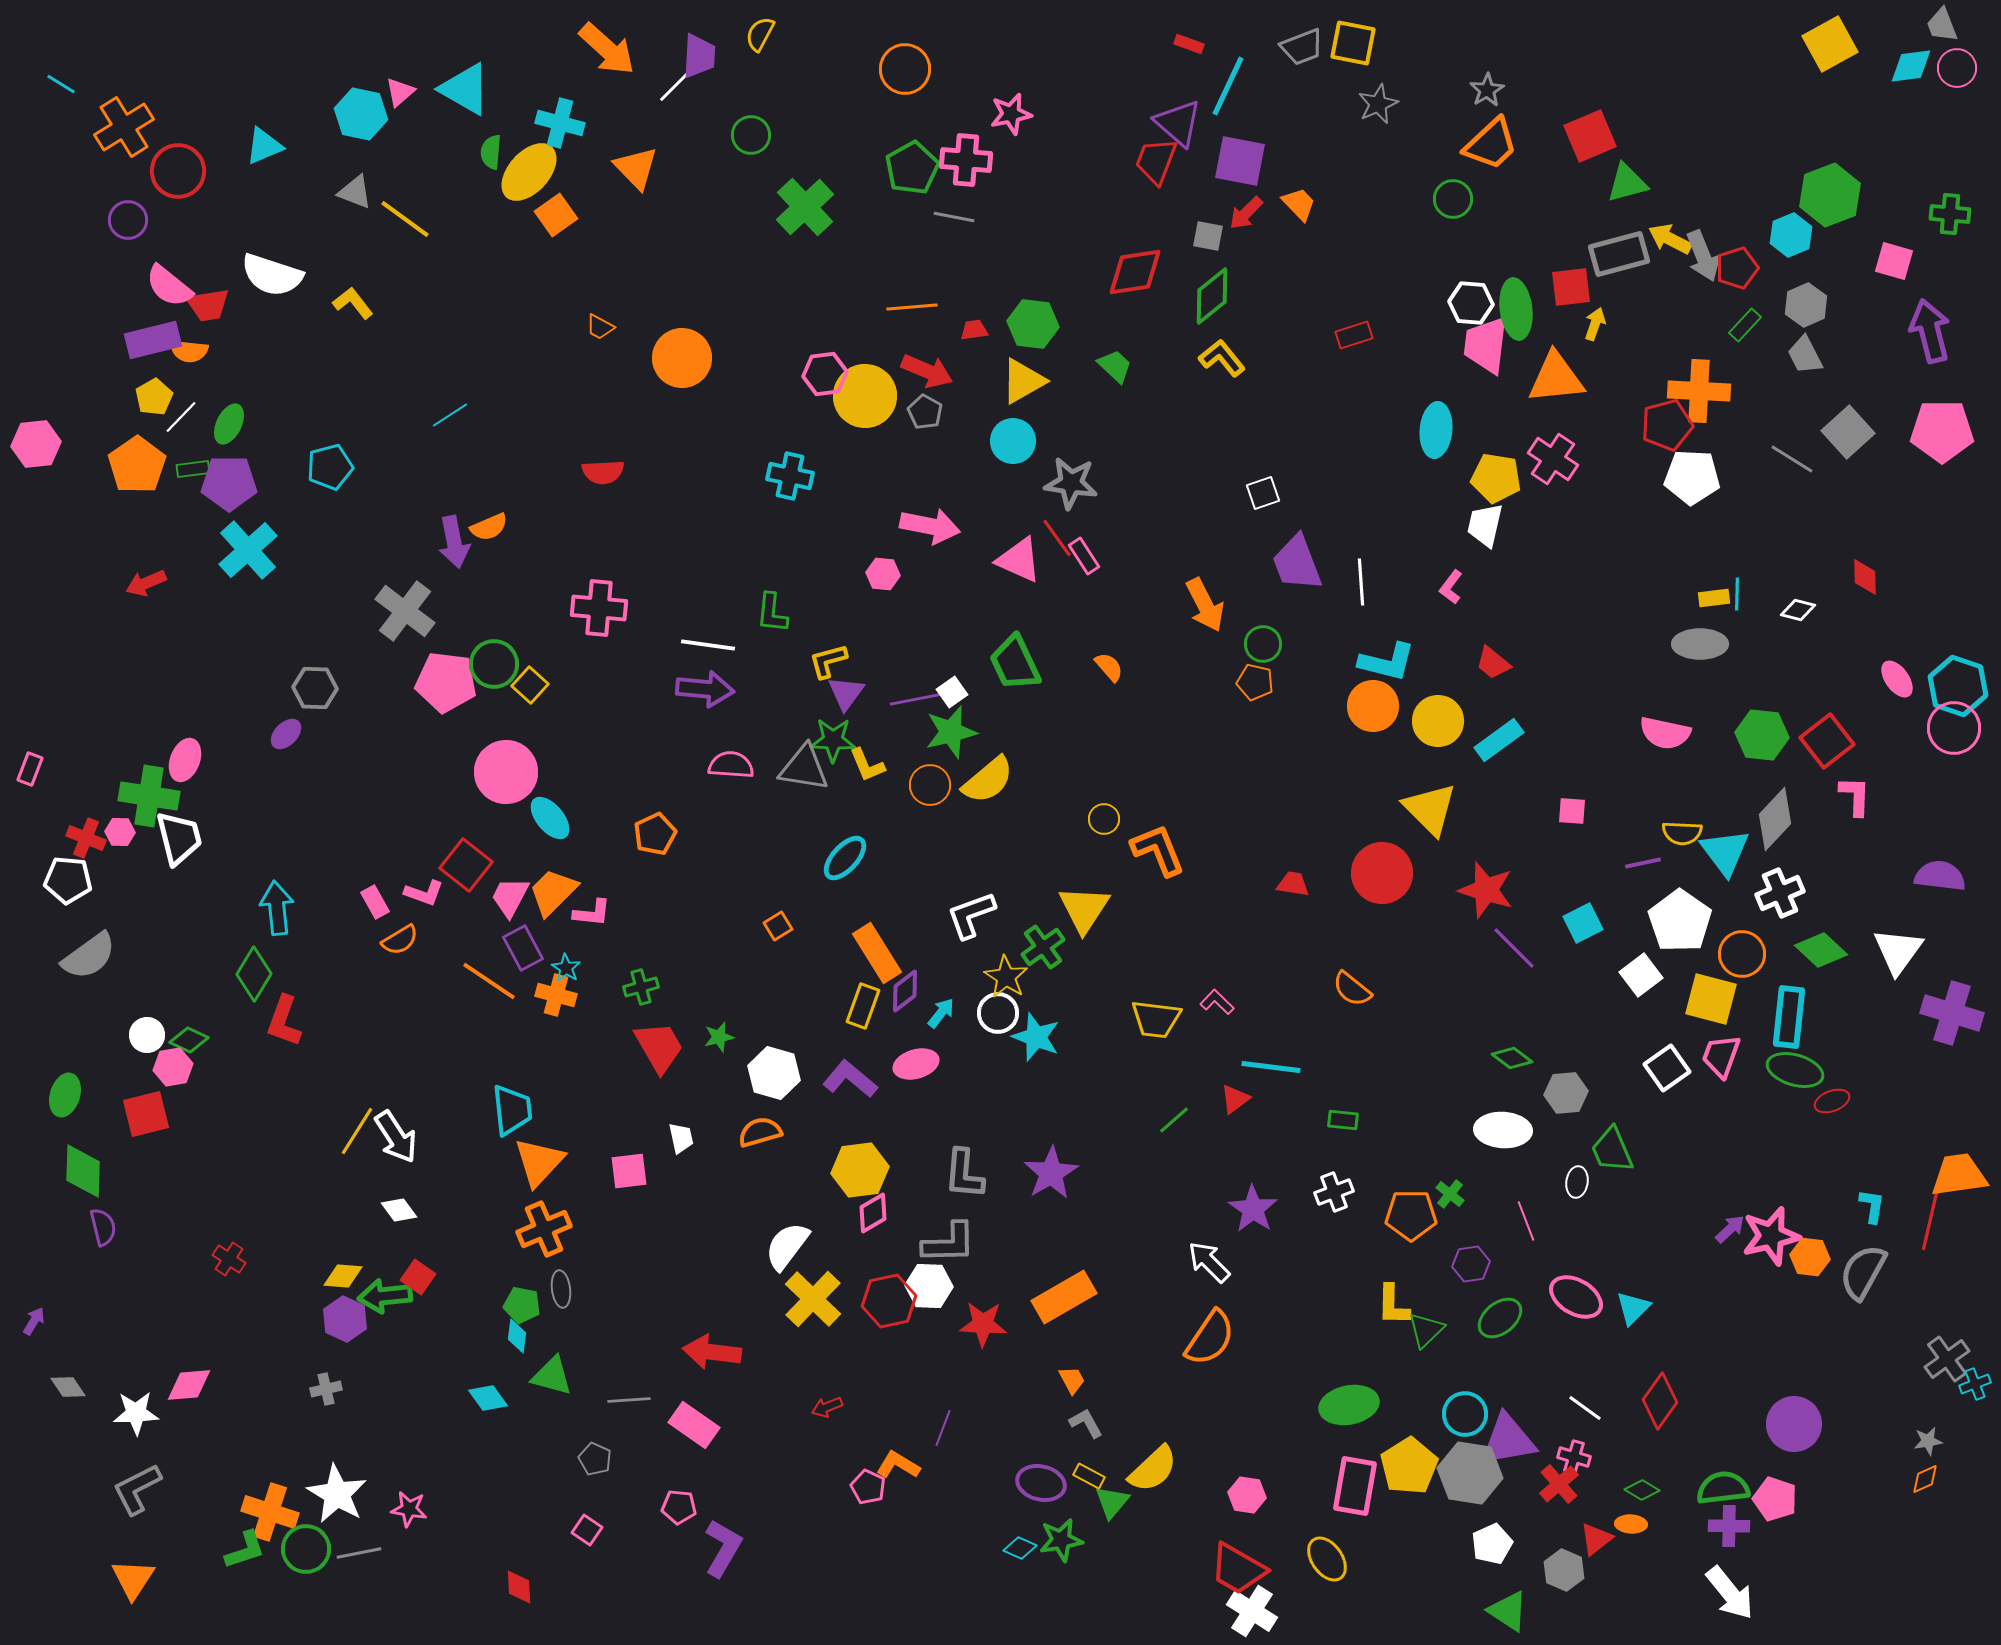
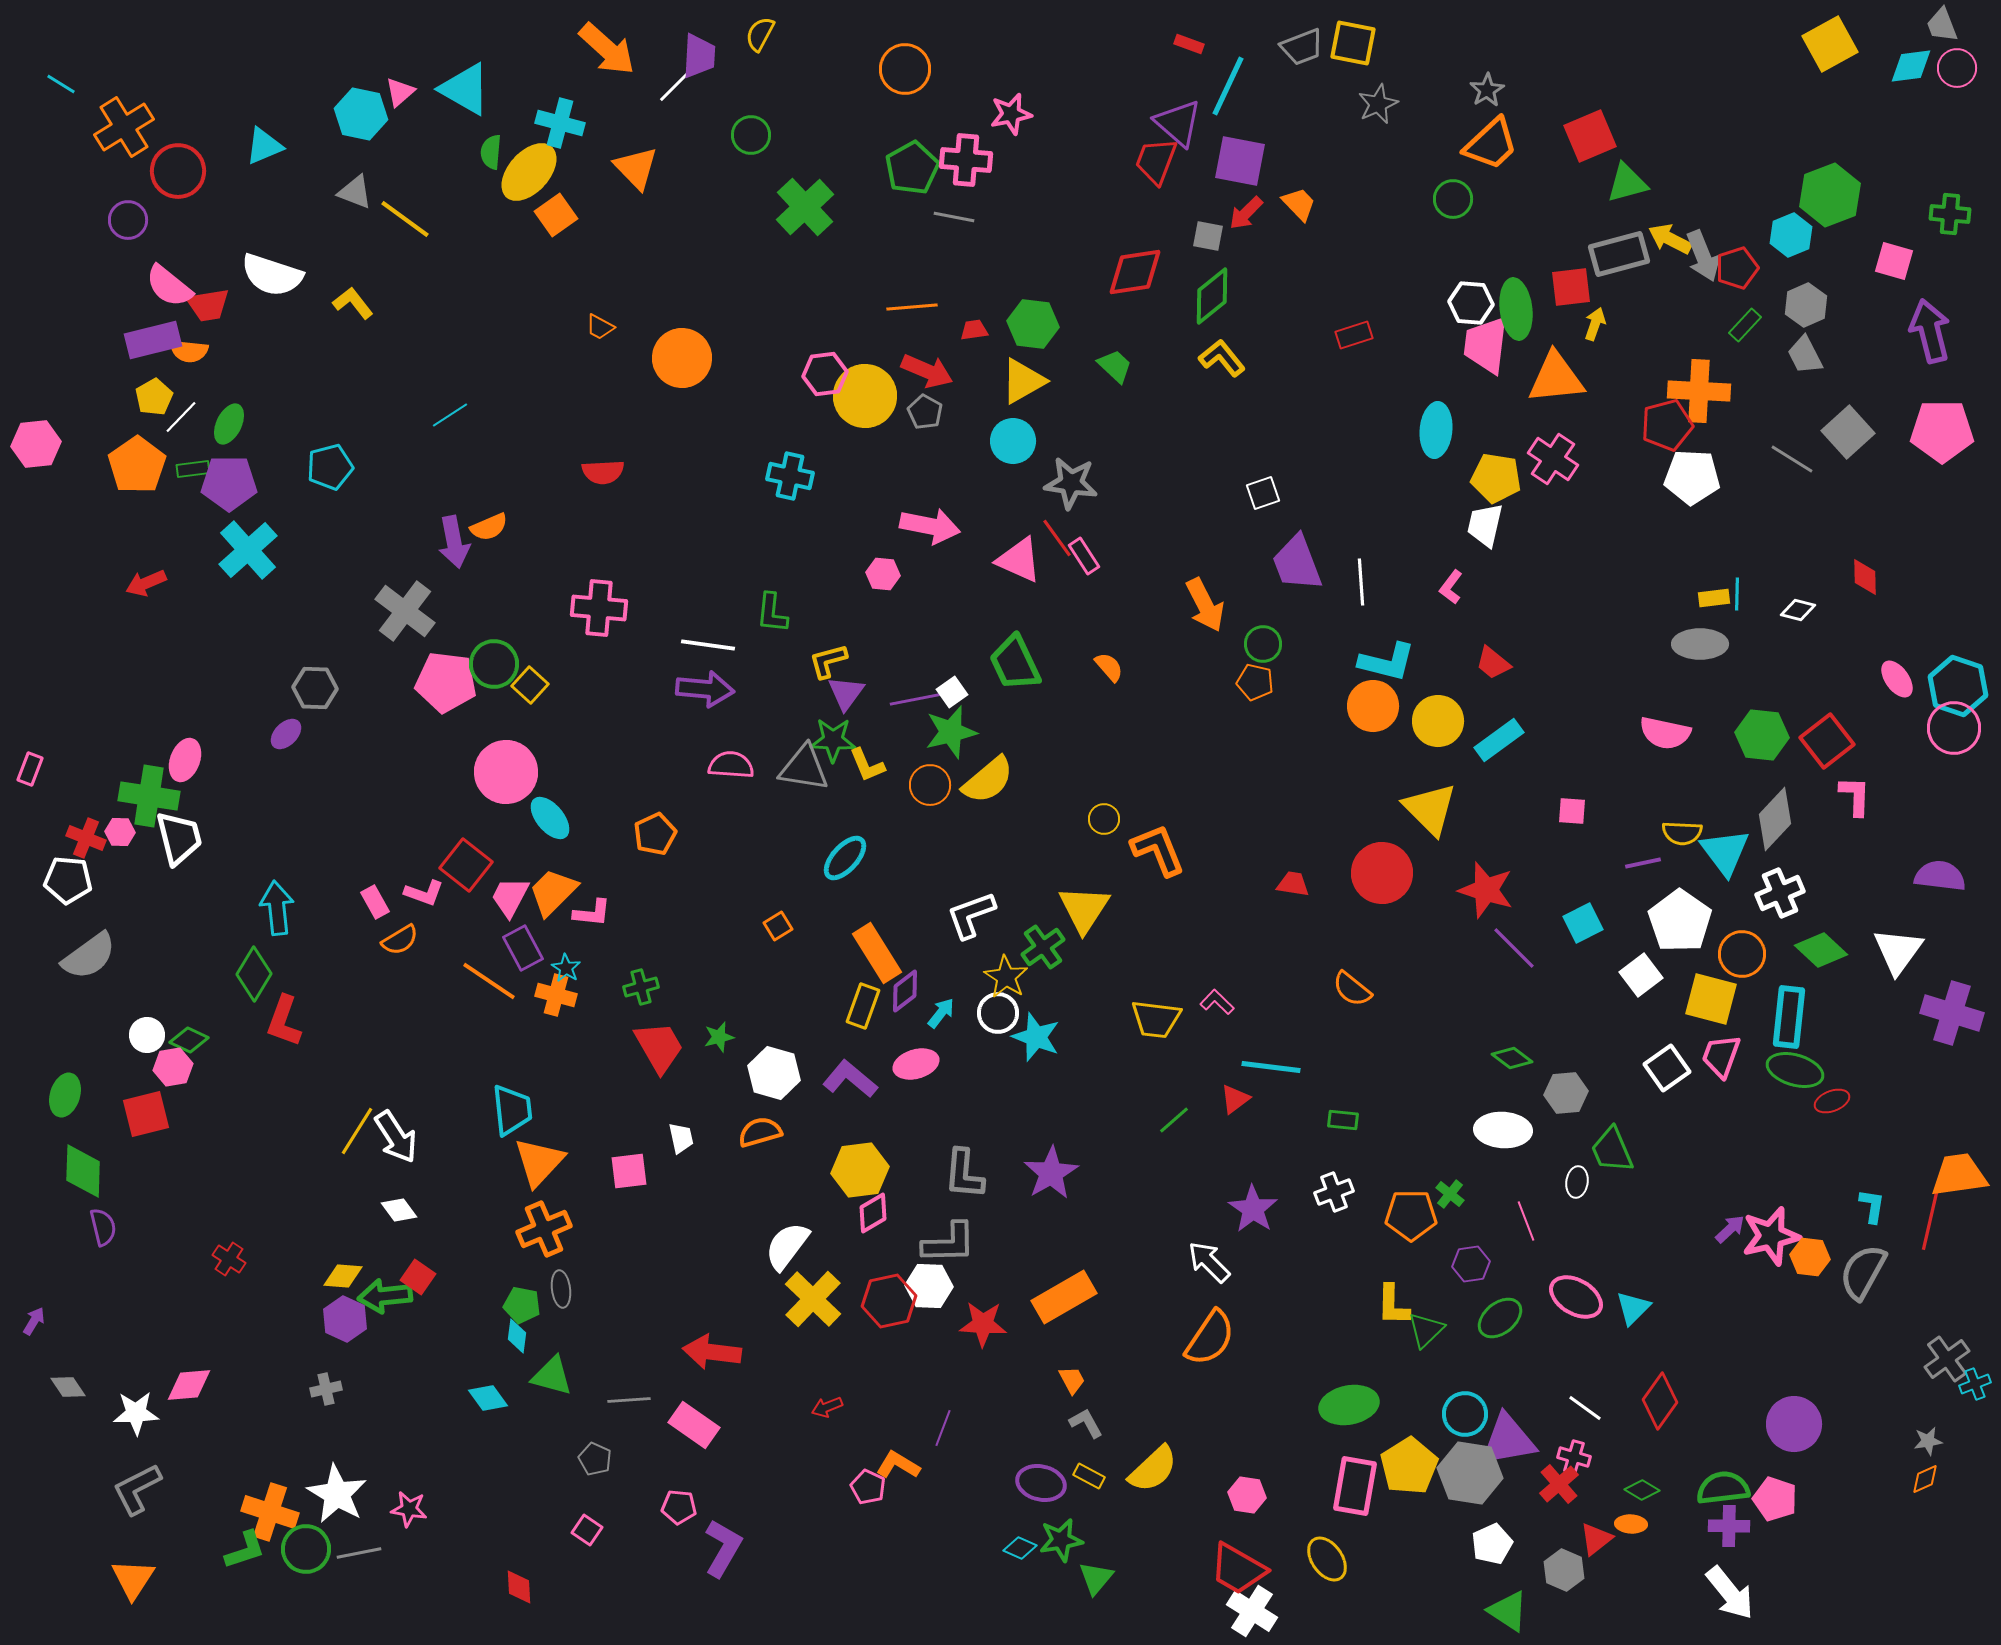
green triangle at (1112, 1502): moved 16 px left, 76 px down
